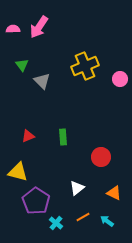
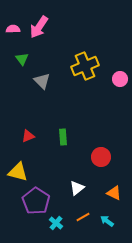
green triangle: moved 6 px up
